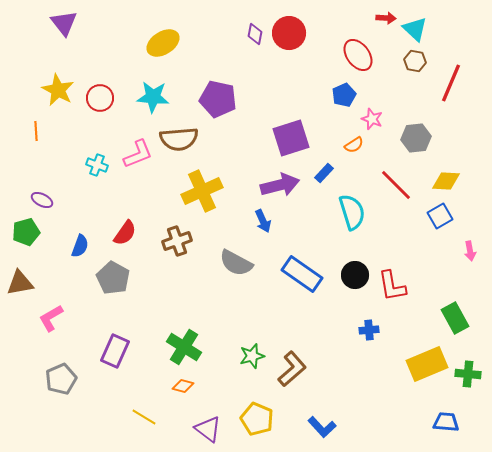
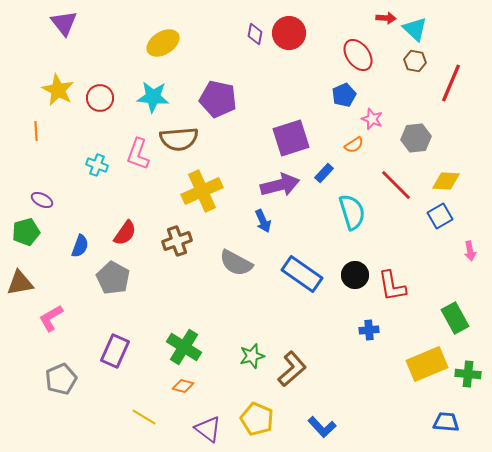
pink L-shape at (138, 154): rotated 132 degrees clockwise
